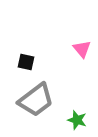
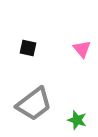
black square: moved 2 px right, 14 px up
gray trapezoid: moved 2 px left, 4 px down
